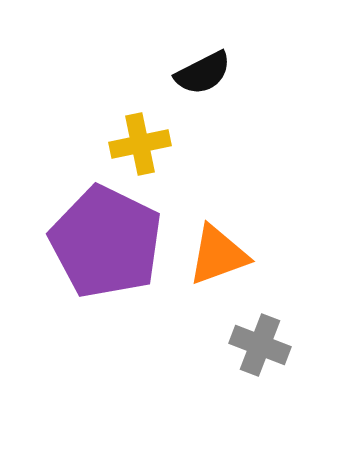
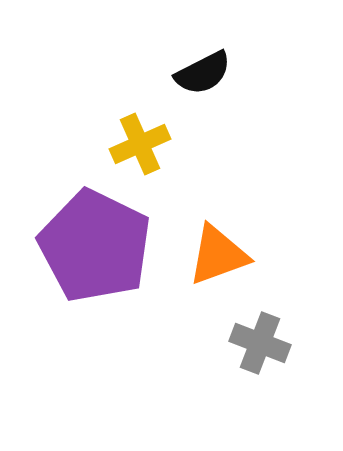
yellow cross: rotated 12 degrees counterclockwise
purple pentagon: moved 11 px left, 4 px down
gray cross: moved 2 px up
